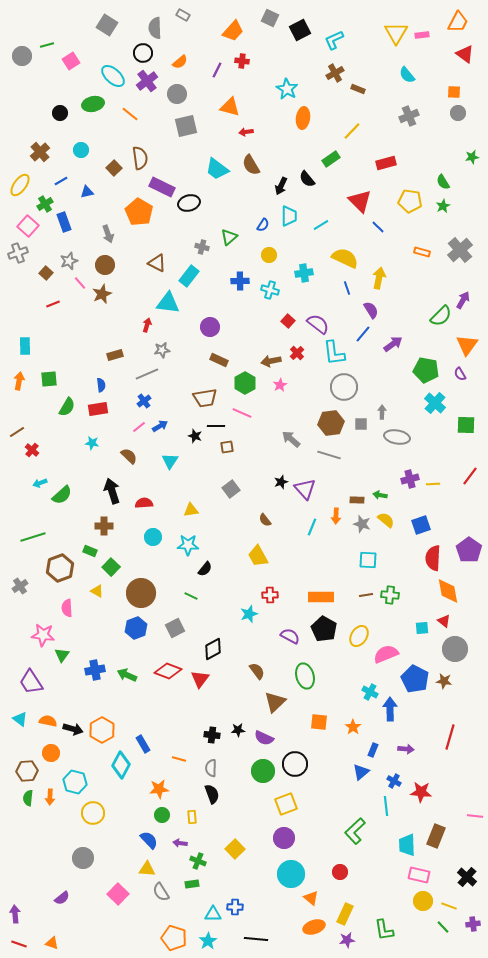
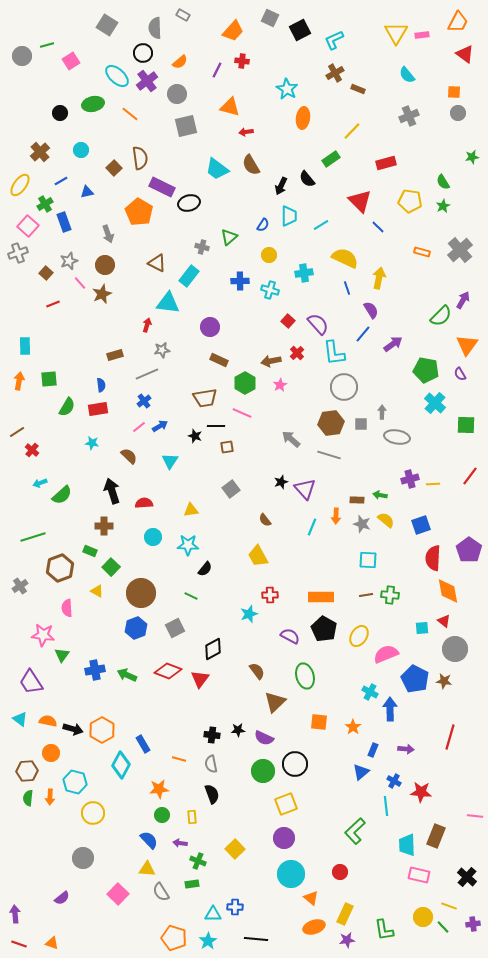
cyan ellipse at (113, 76): moved 4 px right
purple semicircle at (318, 324): rotated 10 degrees clockwise
gray semicircle at (211, 768): moved 4 px up; rotated 12 degrees counterclockwise
yellow circle at (423, 901): moved 16 px down
